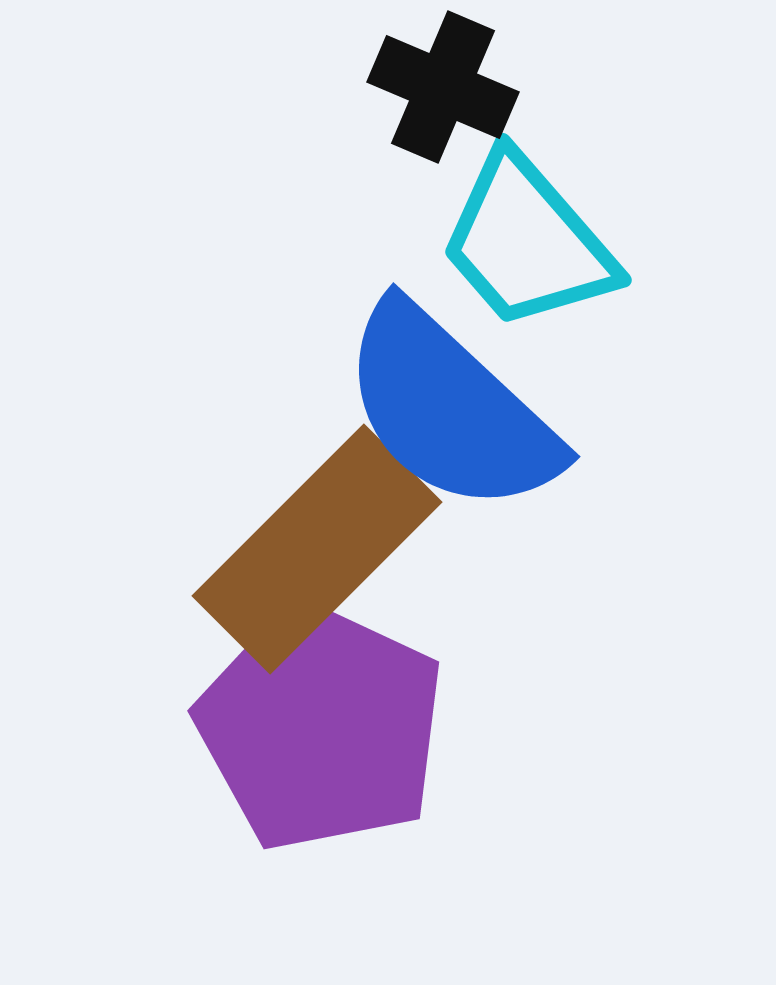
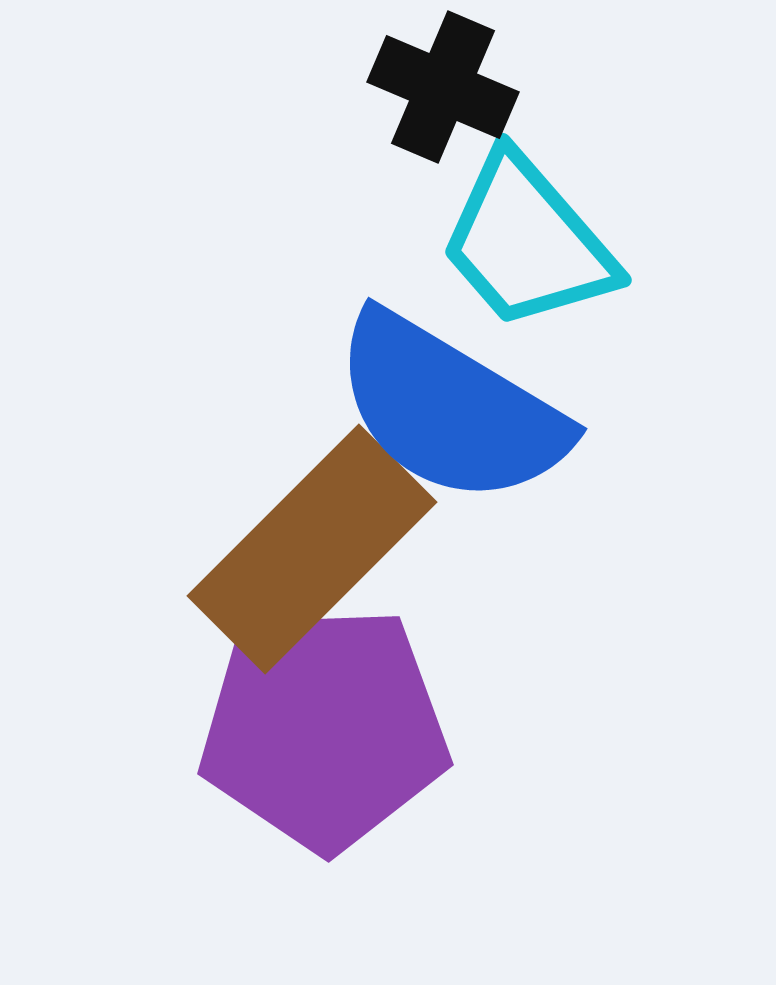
blue semicircle: rotated 12 degrees counterclockwise
brown rectangle: moved 5 px left
purple pentagon: moved 3 px right, 1 px down; rotated 27 degrees counterclockwise
